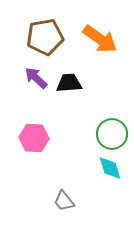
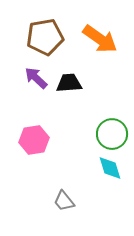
pink hexagon: moved 2 px down; rotated 12 degrees counterclockwise
